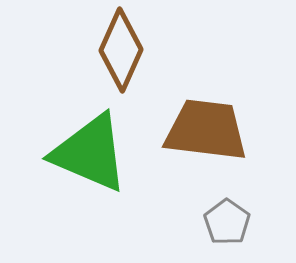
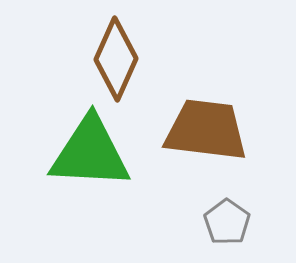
brown diamond: moved 5 px left, 9 px down
green triangle: rotated 20 degrees counterclockwise
